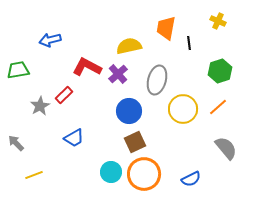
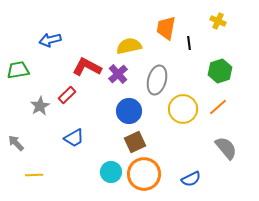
red rectangle: moved 3 px right
yellow line: rotated 18 degrees clockwise
